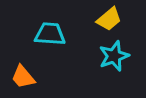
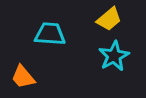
cyan star: rotated 8 degrees counterclockwise
